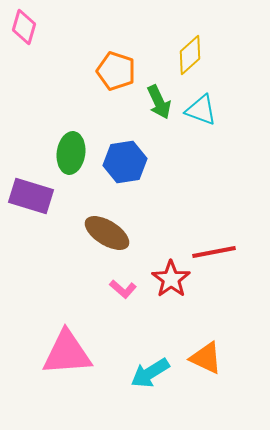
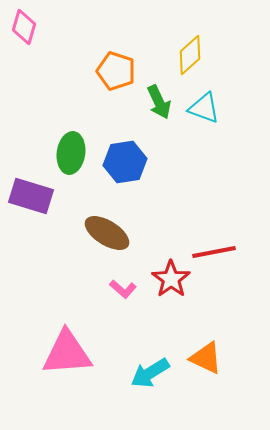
cyan triangle: moved 3 px right, 2 px up
